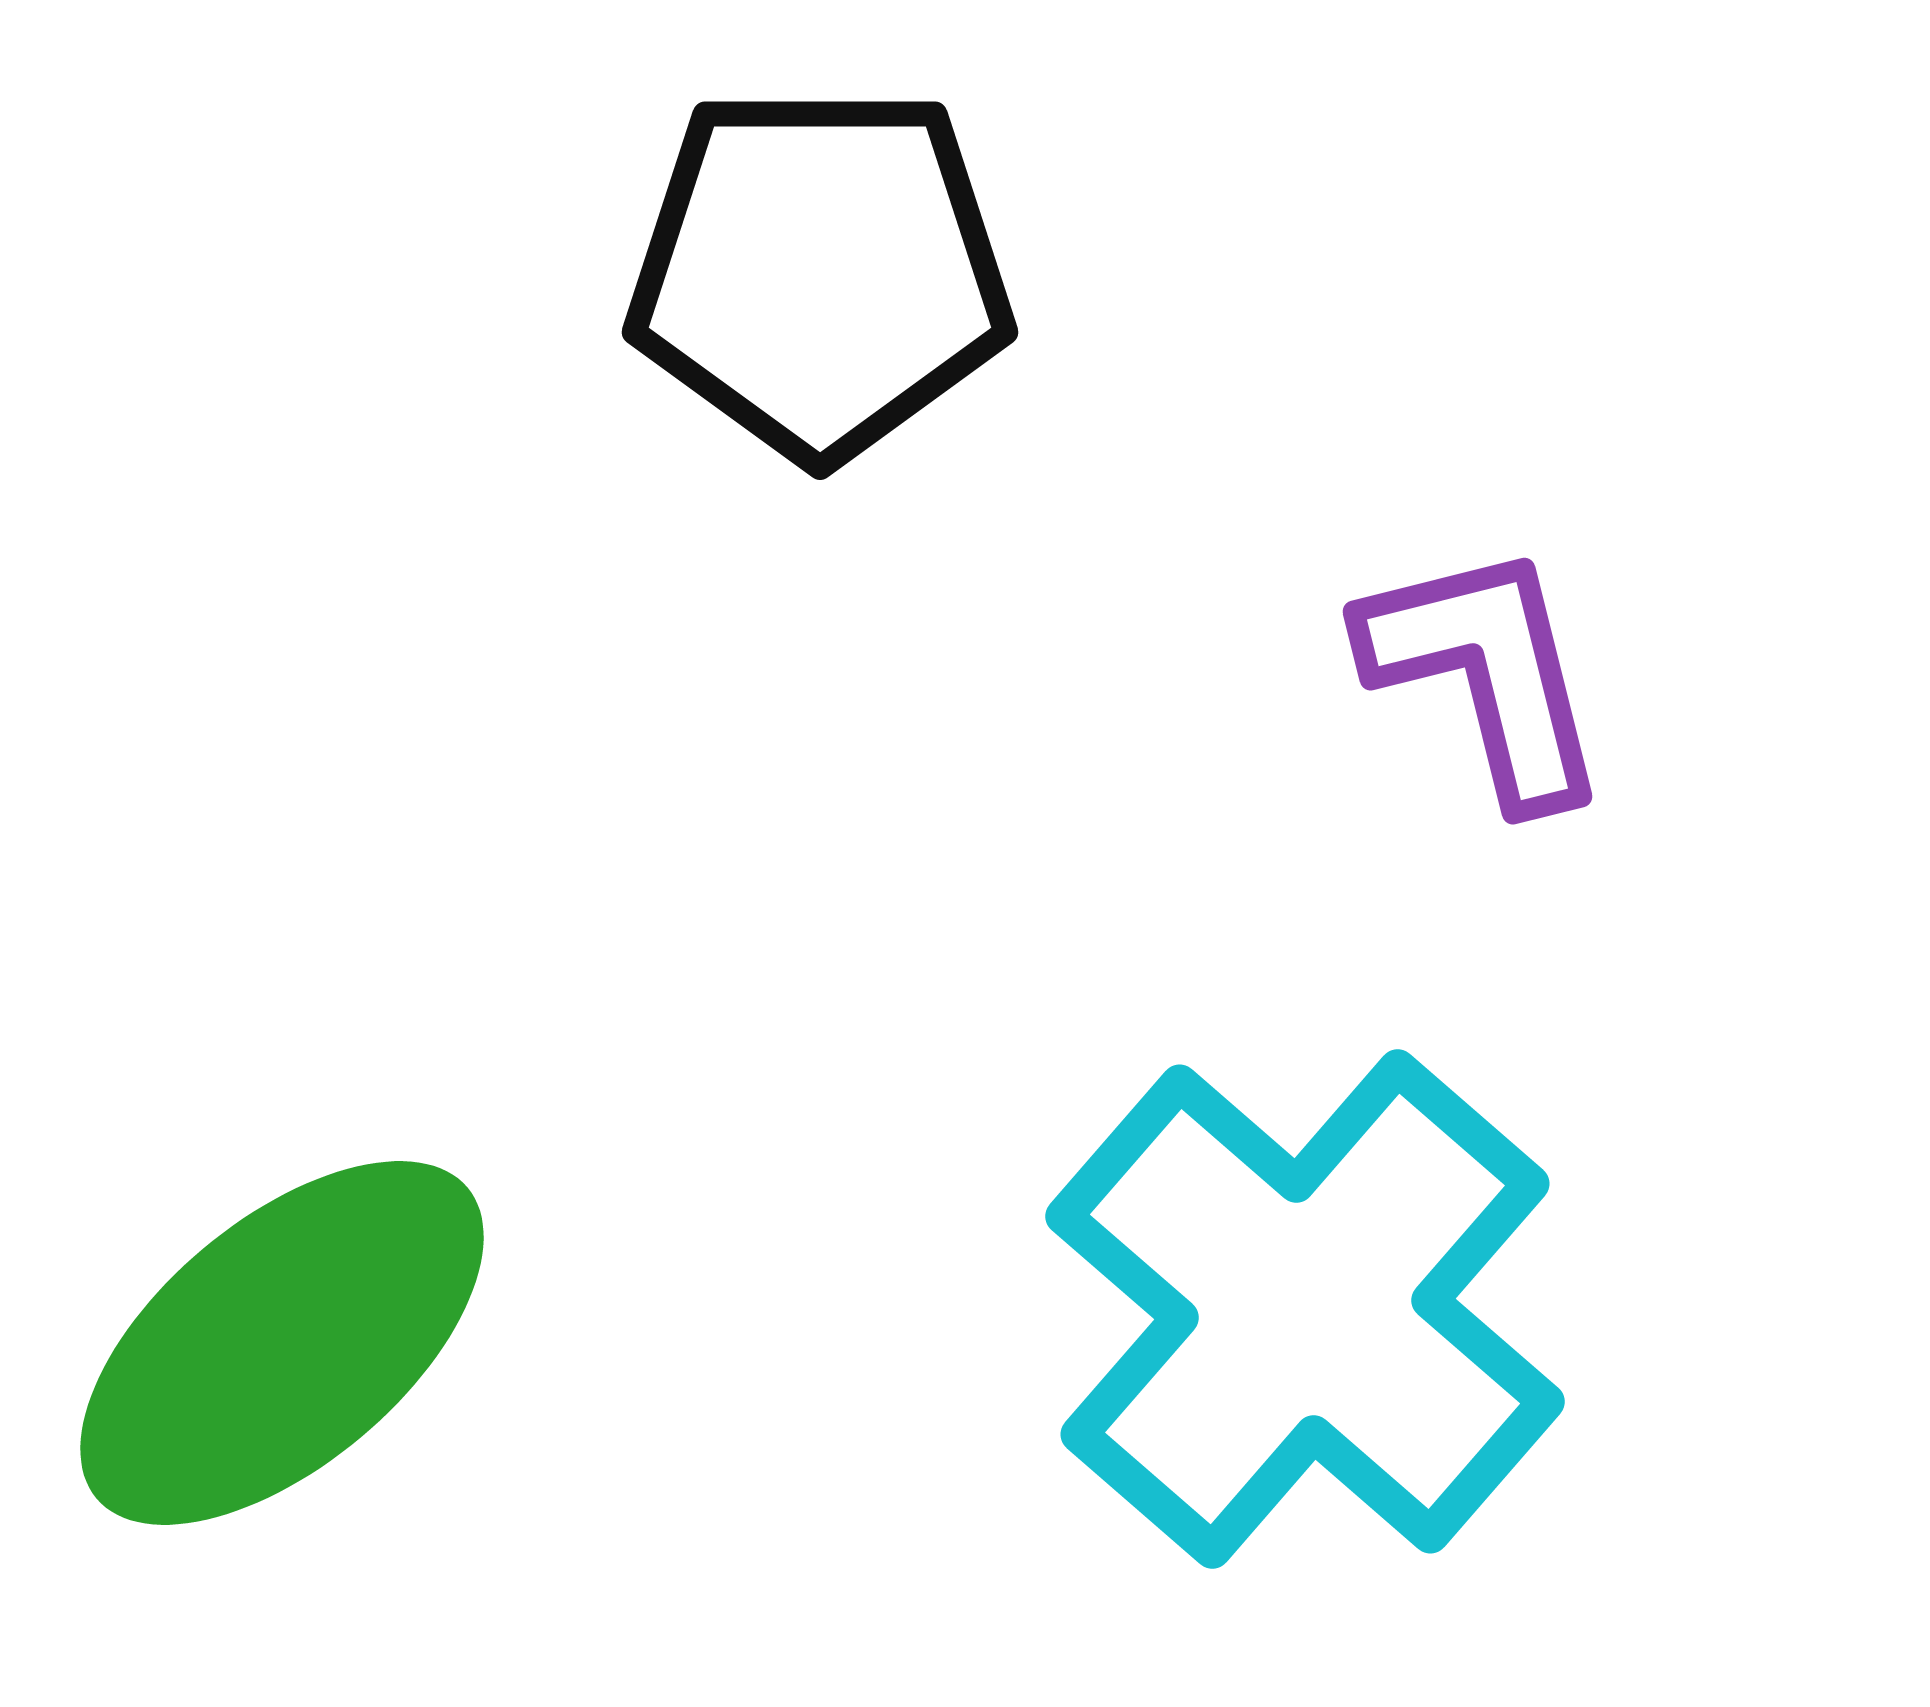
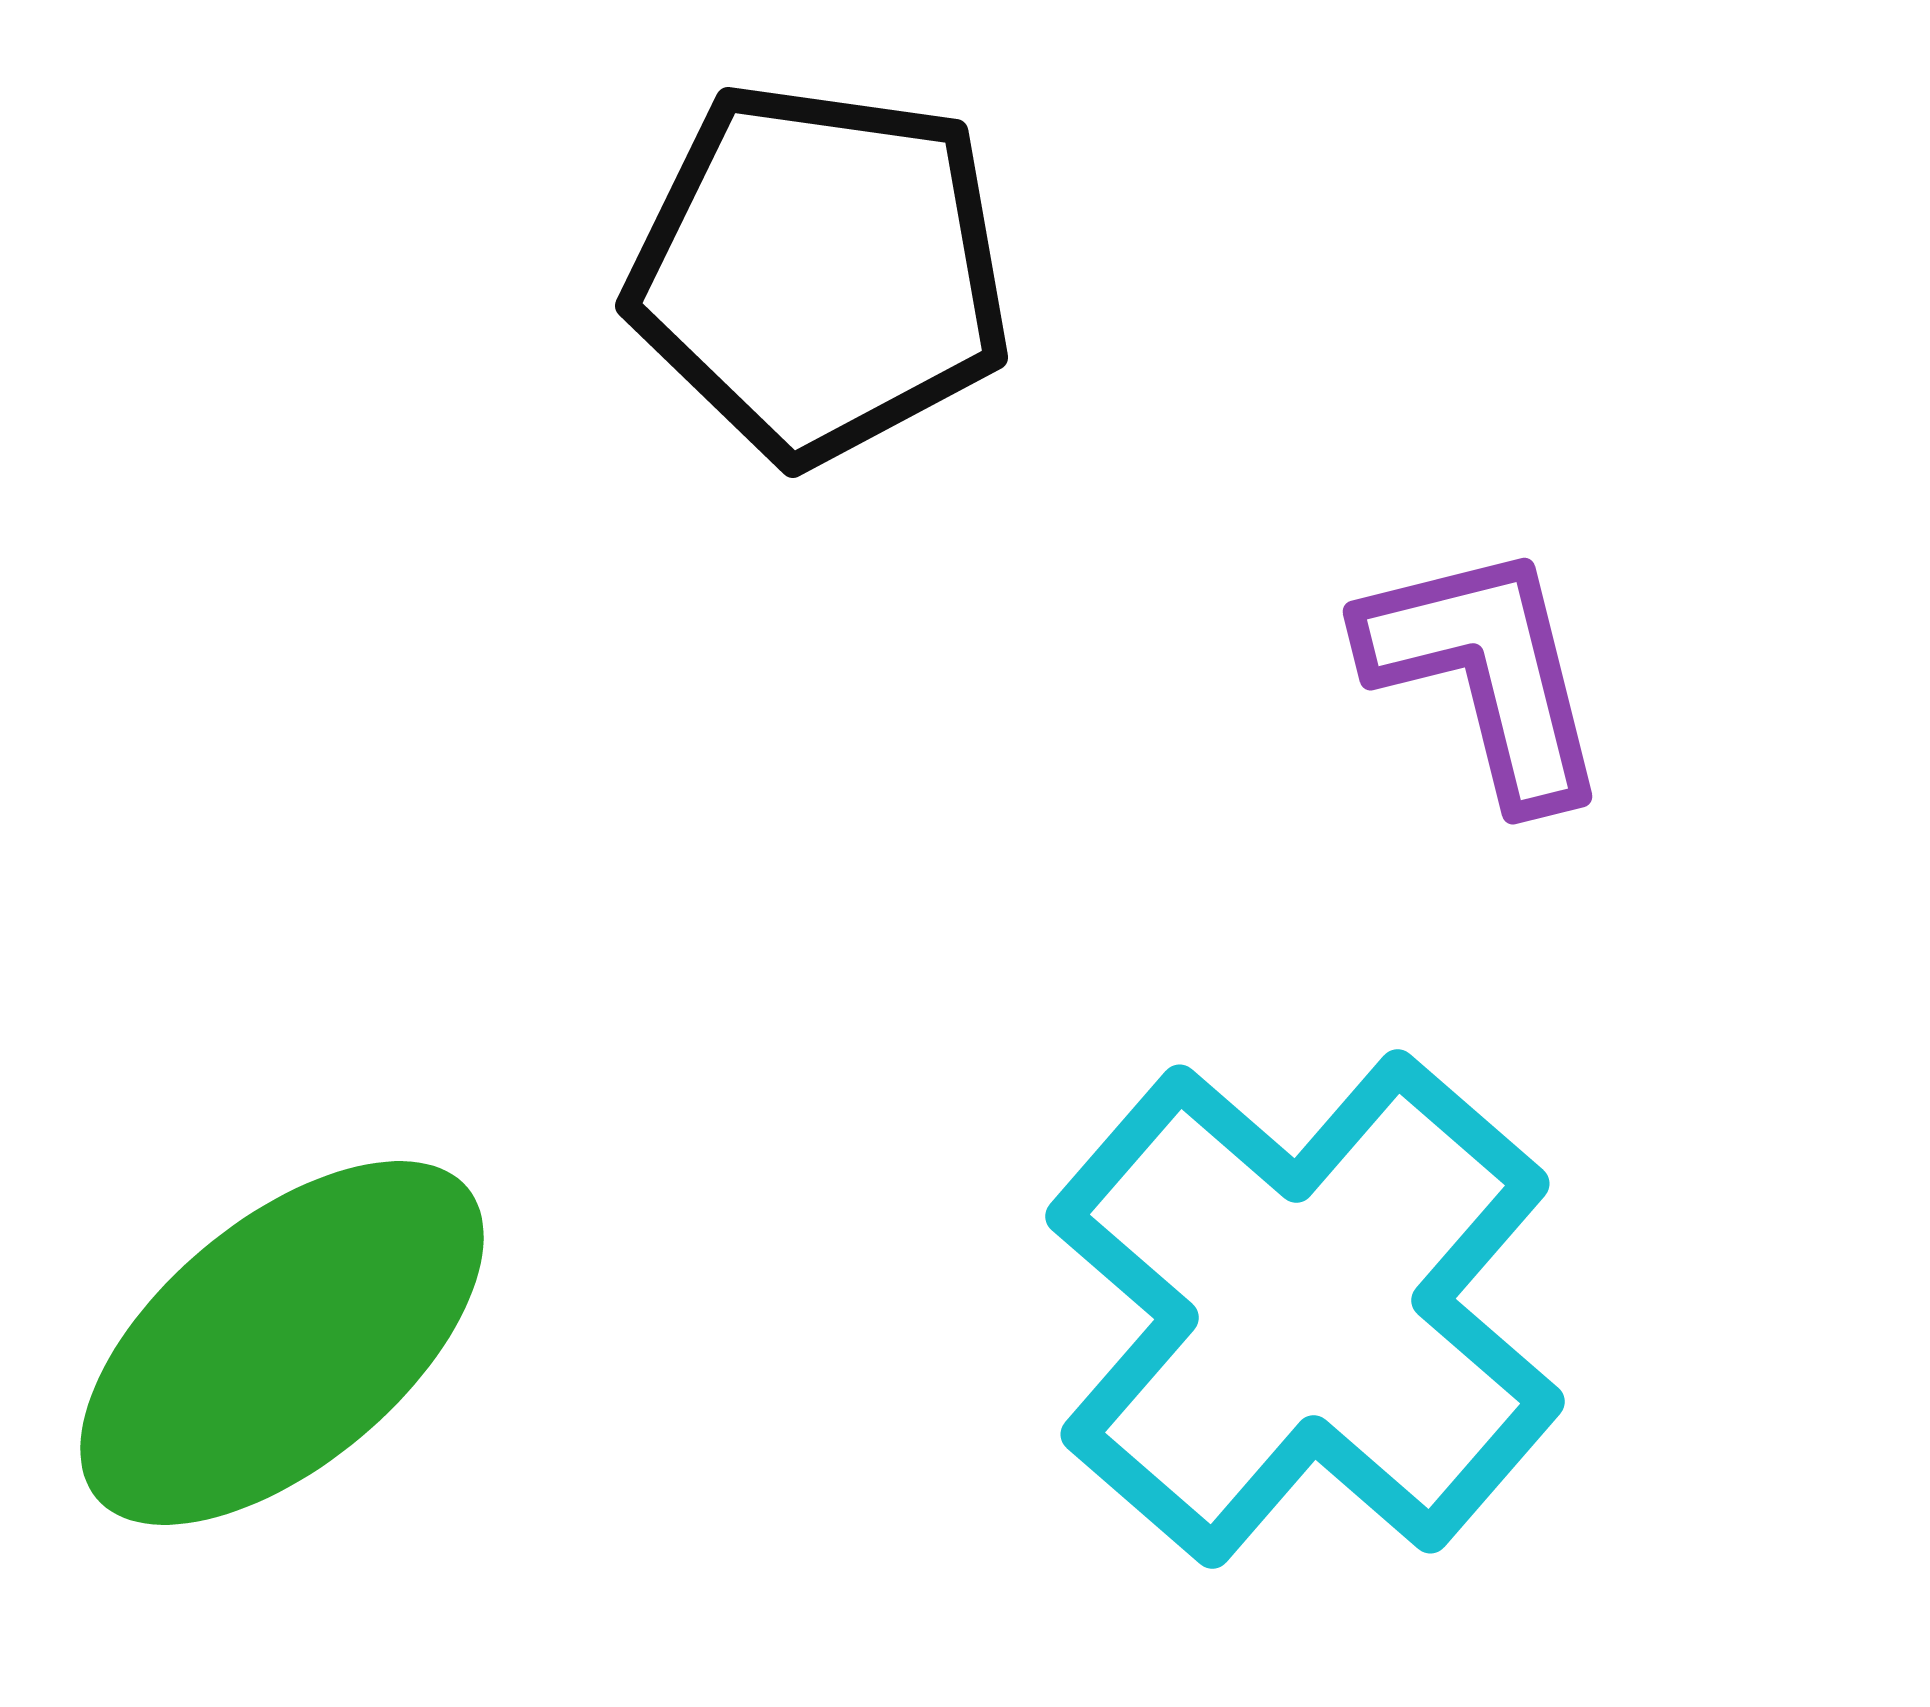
black pentagon: rotated 8 degrees clockwise
